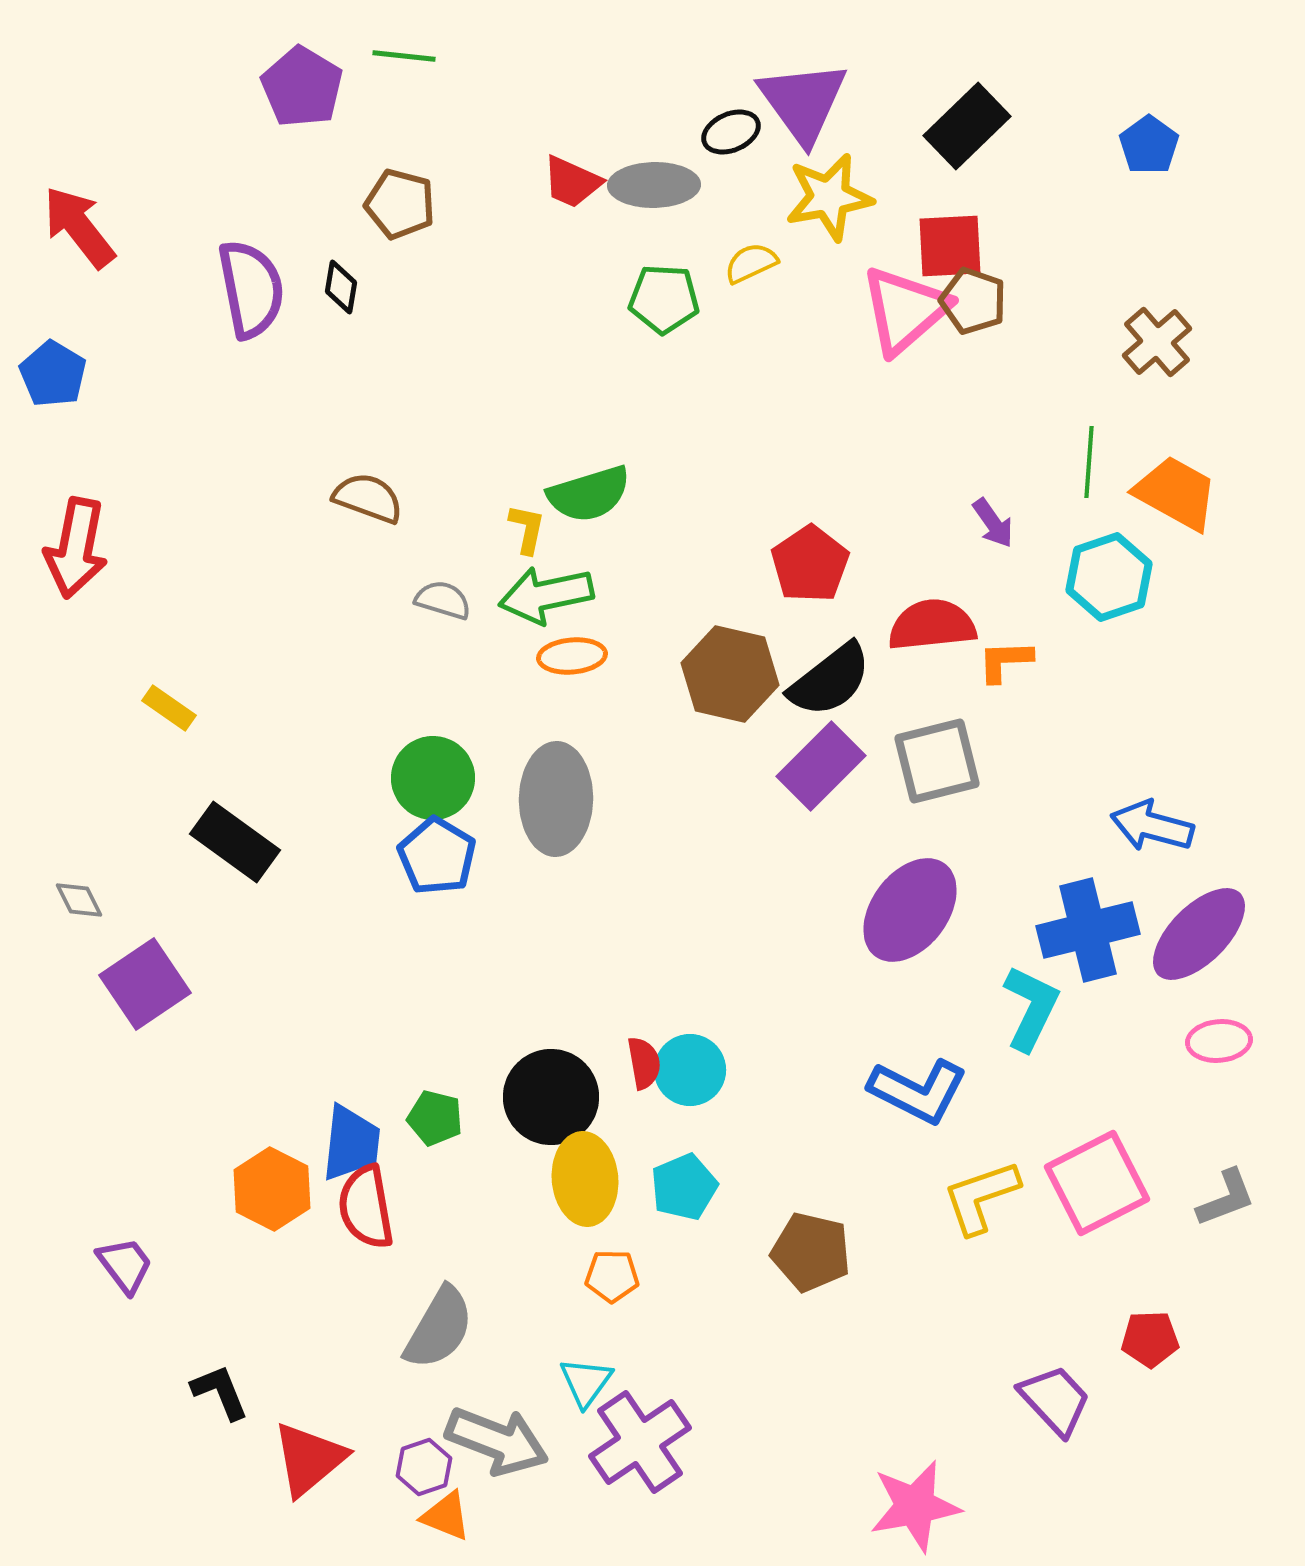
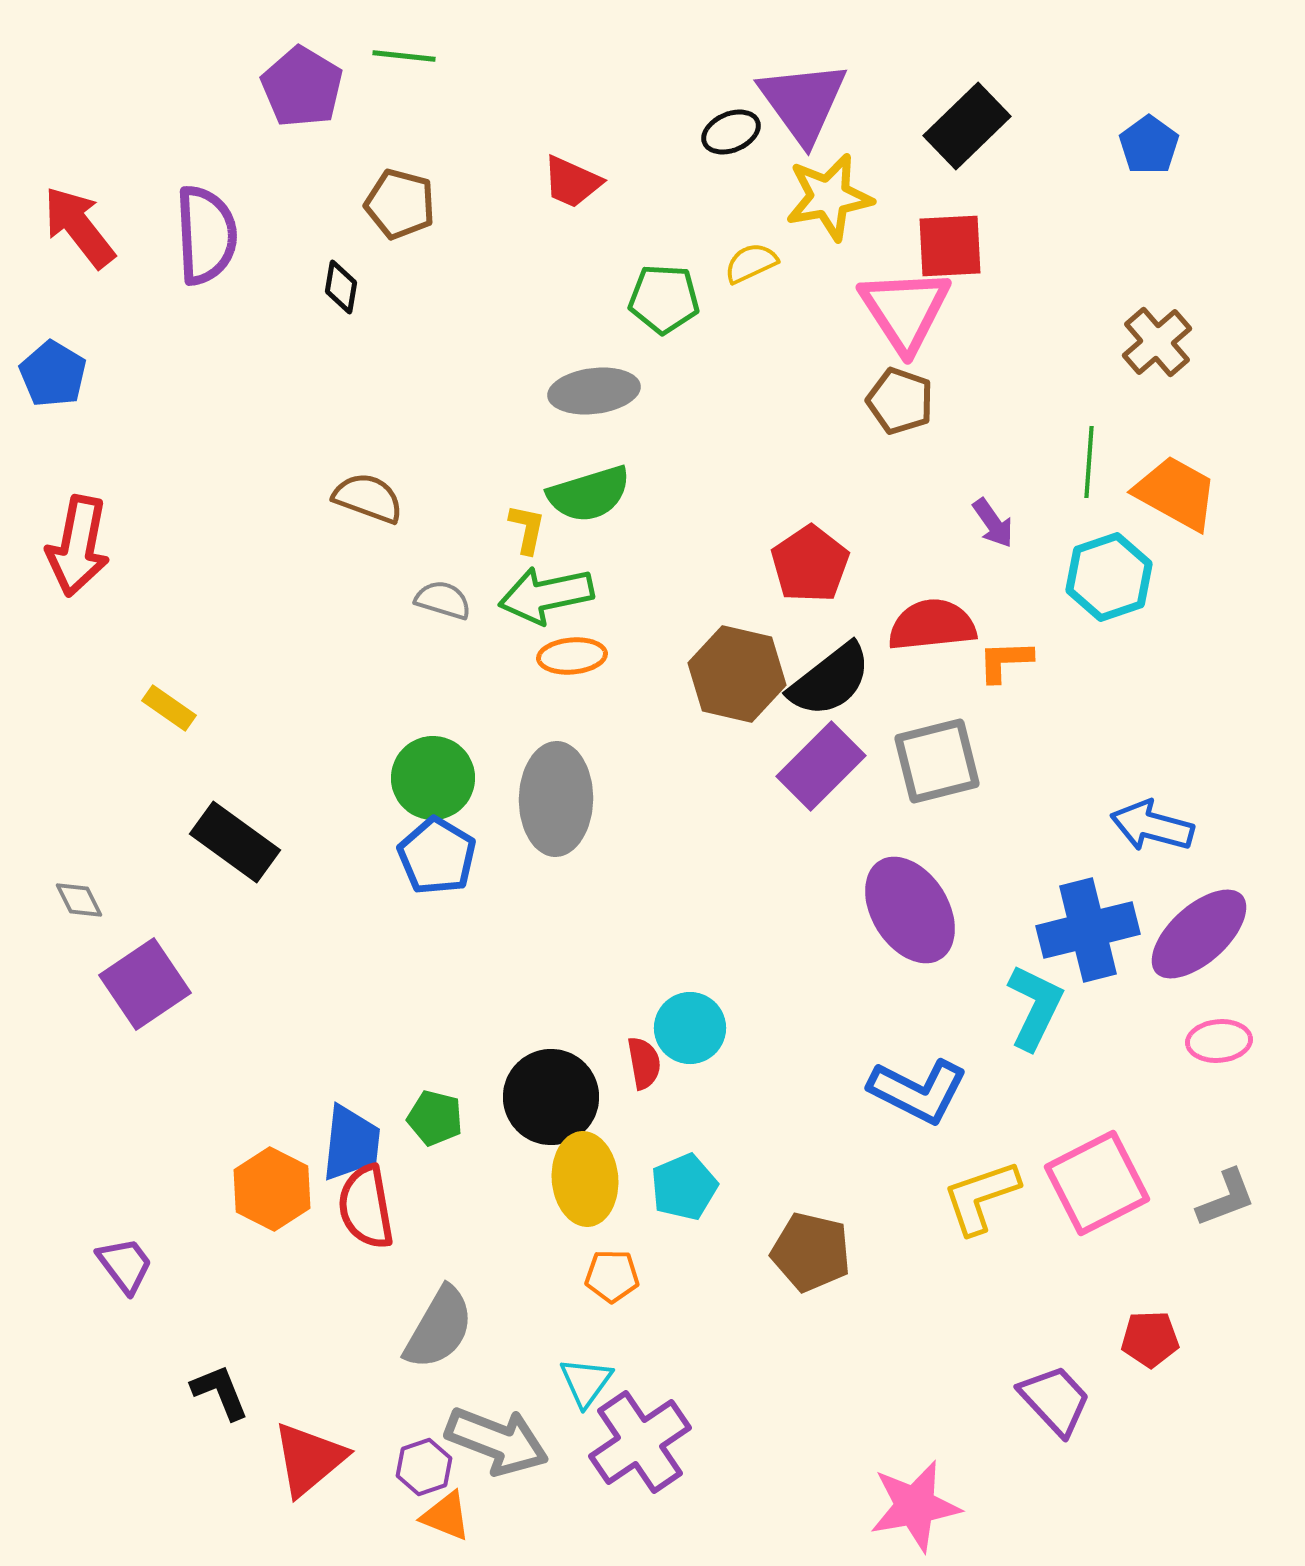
gray ellipse at (654, 185): moved 60 px left, 206 px down; rotated 6 degrees counterclockwise
purple semicircle at (251, 289): moved 45 px left, 54 px up; rotated 8 degrees clockwise
brown pentagon at (973, 301): moved 73 px left, 100 px down
pink triangle at (905, 310): rotated 22 degrees counterclockwise
red arrow at (76, 548): moved 2 px right, 2 px up
brown hexagon at (730, 674): moved 7 px right
purple ellipse at (910, 910): rotated 69 degrees counterclockwise
purple ellipse at (1199, 934): rotated 3 degrees clockwise
cyan L-shape at (1031, 1008): moved 4 px right, 1 px up
cyan circle at (690, 1070): moved 42 px up
